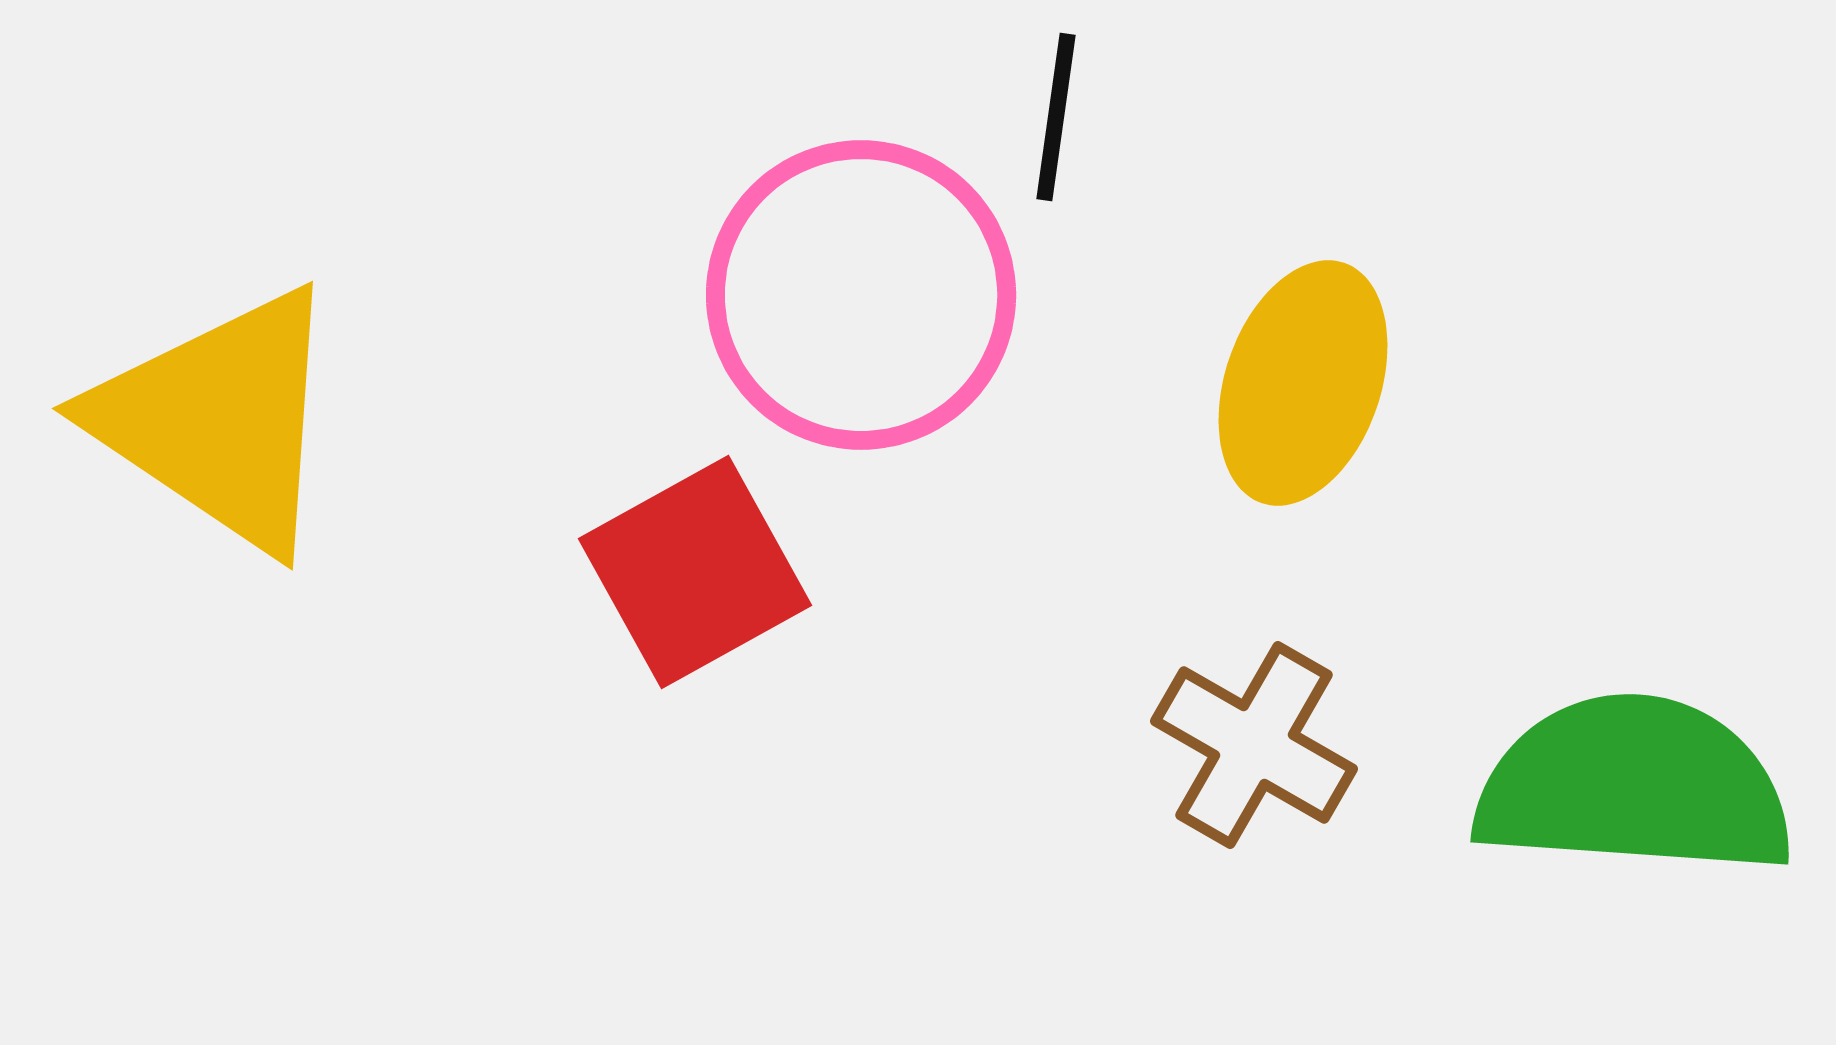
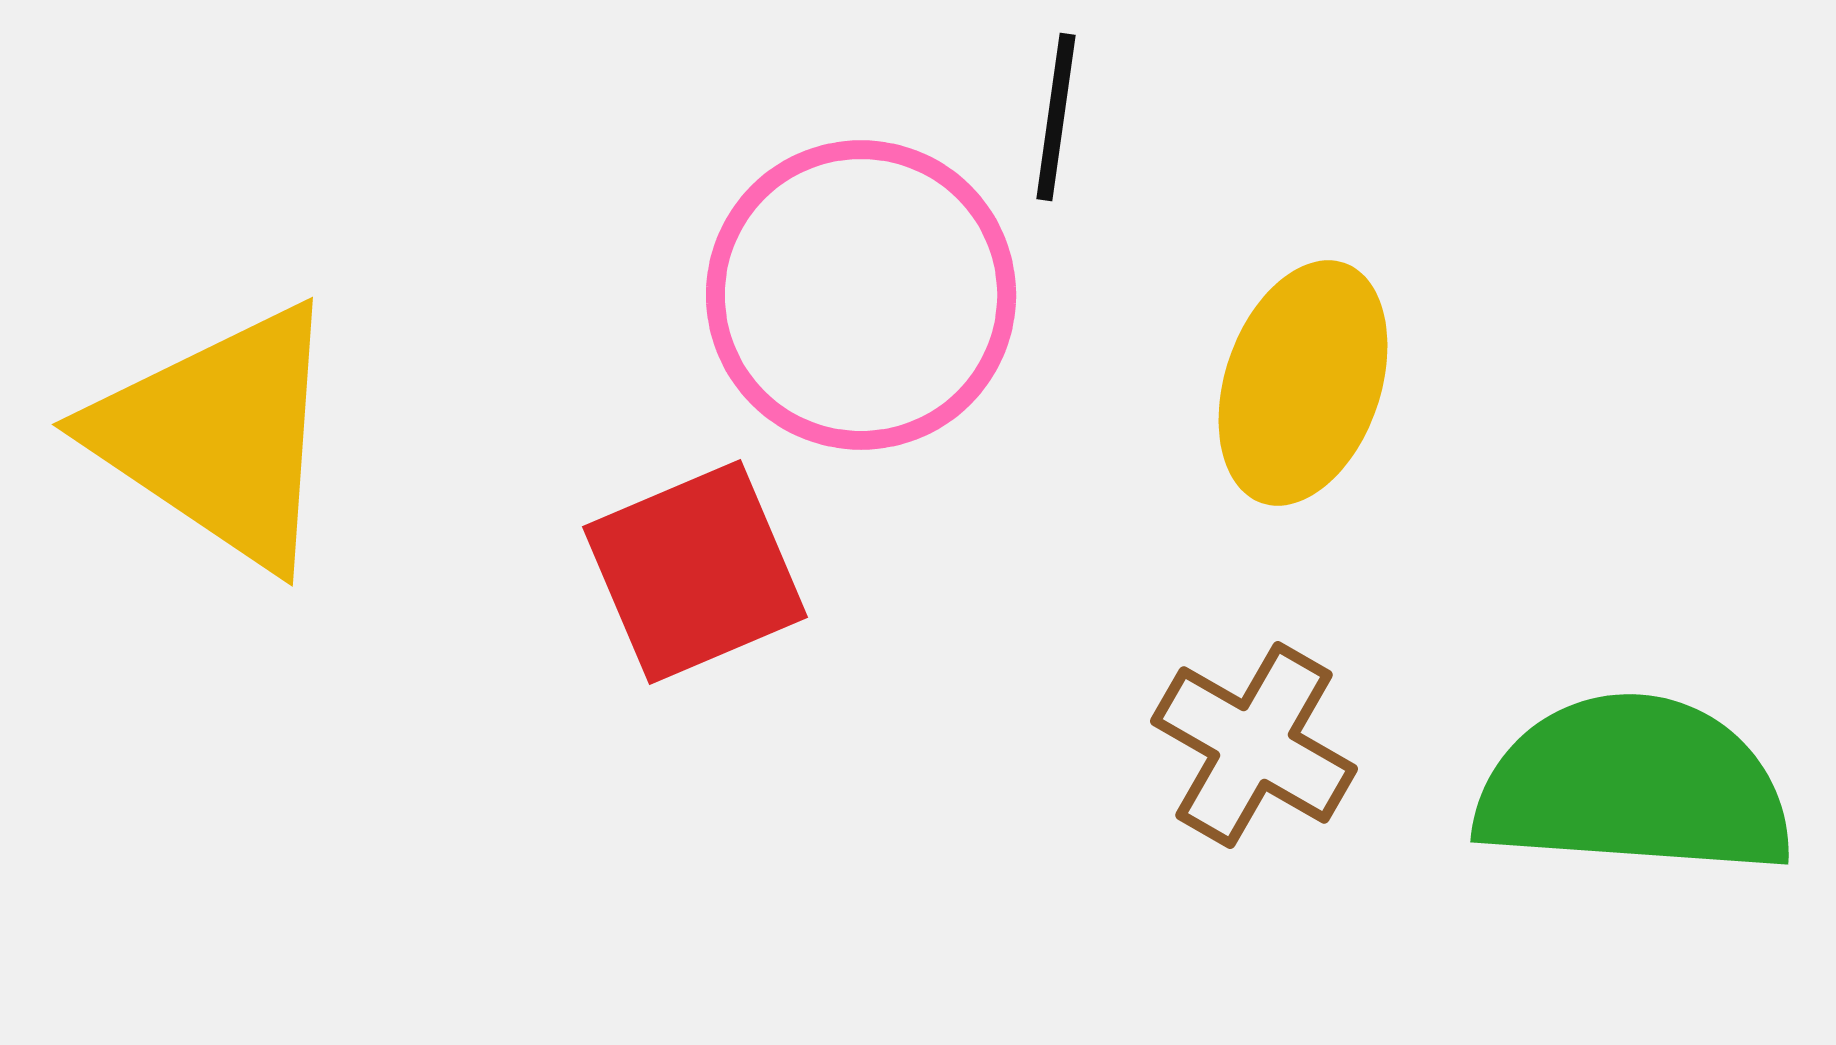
yellow triangle: moved 16 px down
red square: rotated 6 degrees clockwise
